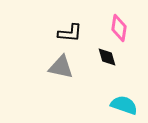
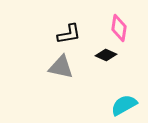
black L-shape: moved 1 px left, 1 px down; rotated 15 degrees counterclockwise
black diamond: moved 1 px left, 2 px up; rotated 50 degrees counterclockwise
cyan semicircle: rotated 48 degrees counterclockwise
